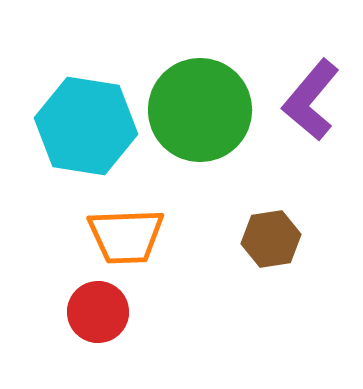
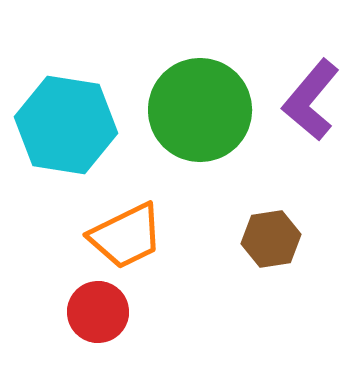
cyan hexagon: moved 20 px left, 1 px up
orange trapezoid: rotated 24 degrees counterclockwise
